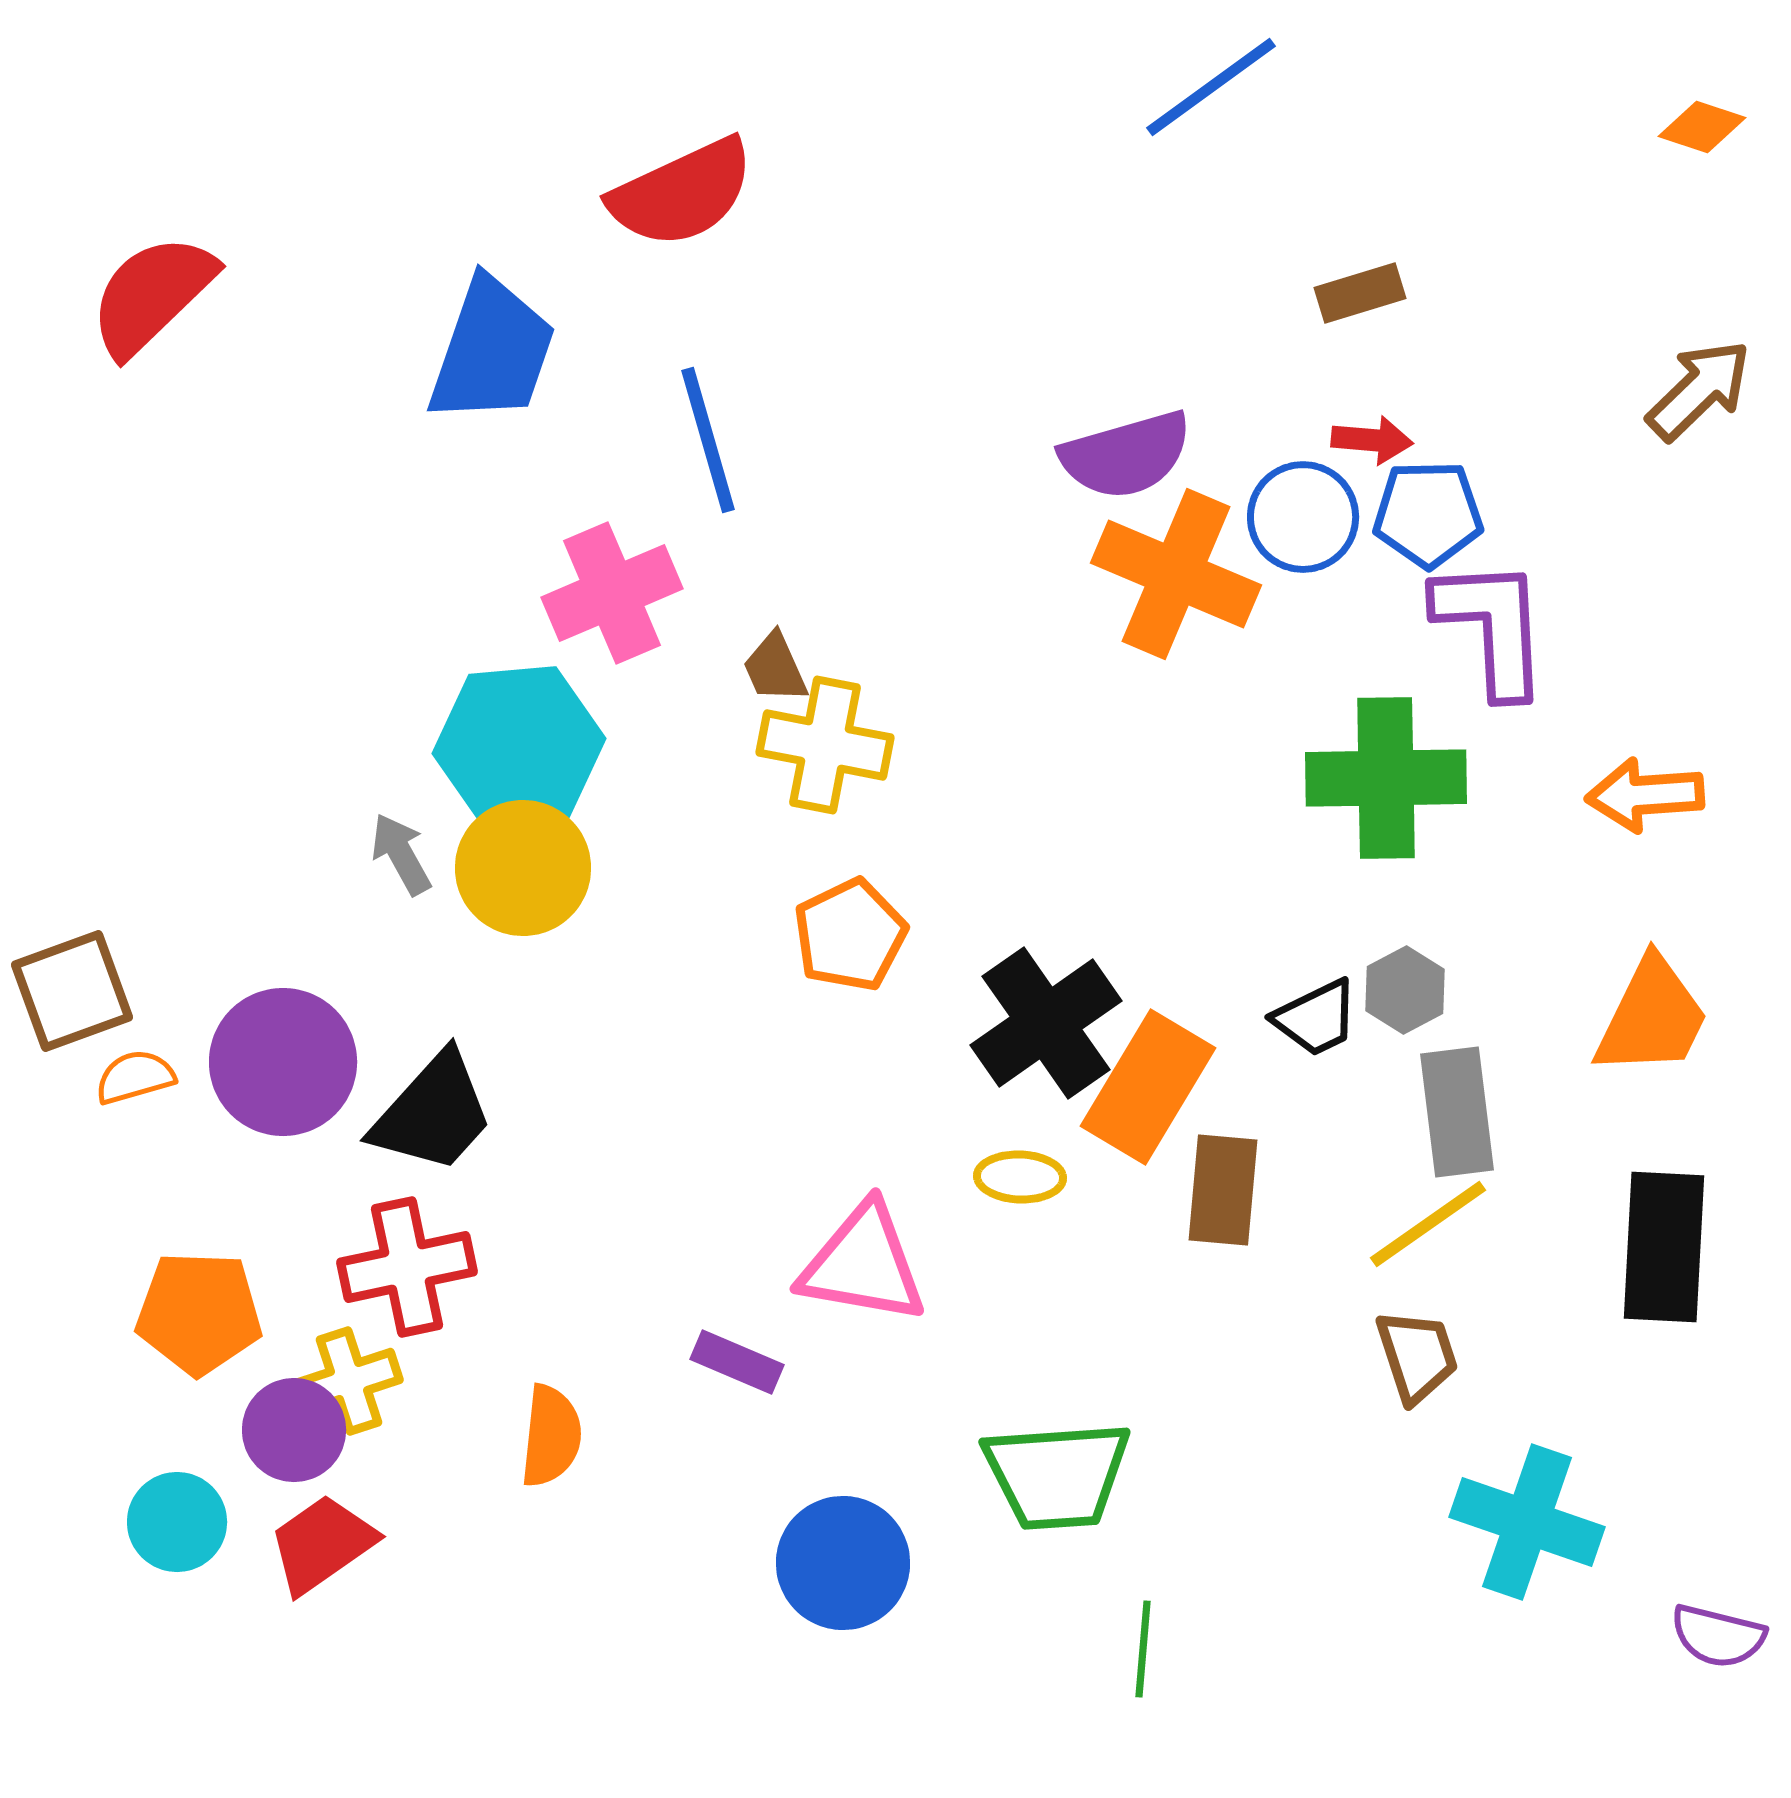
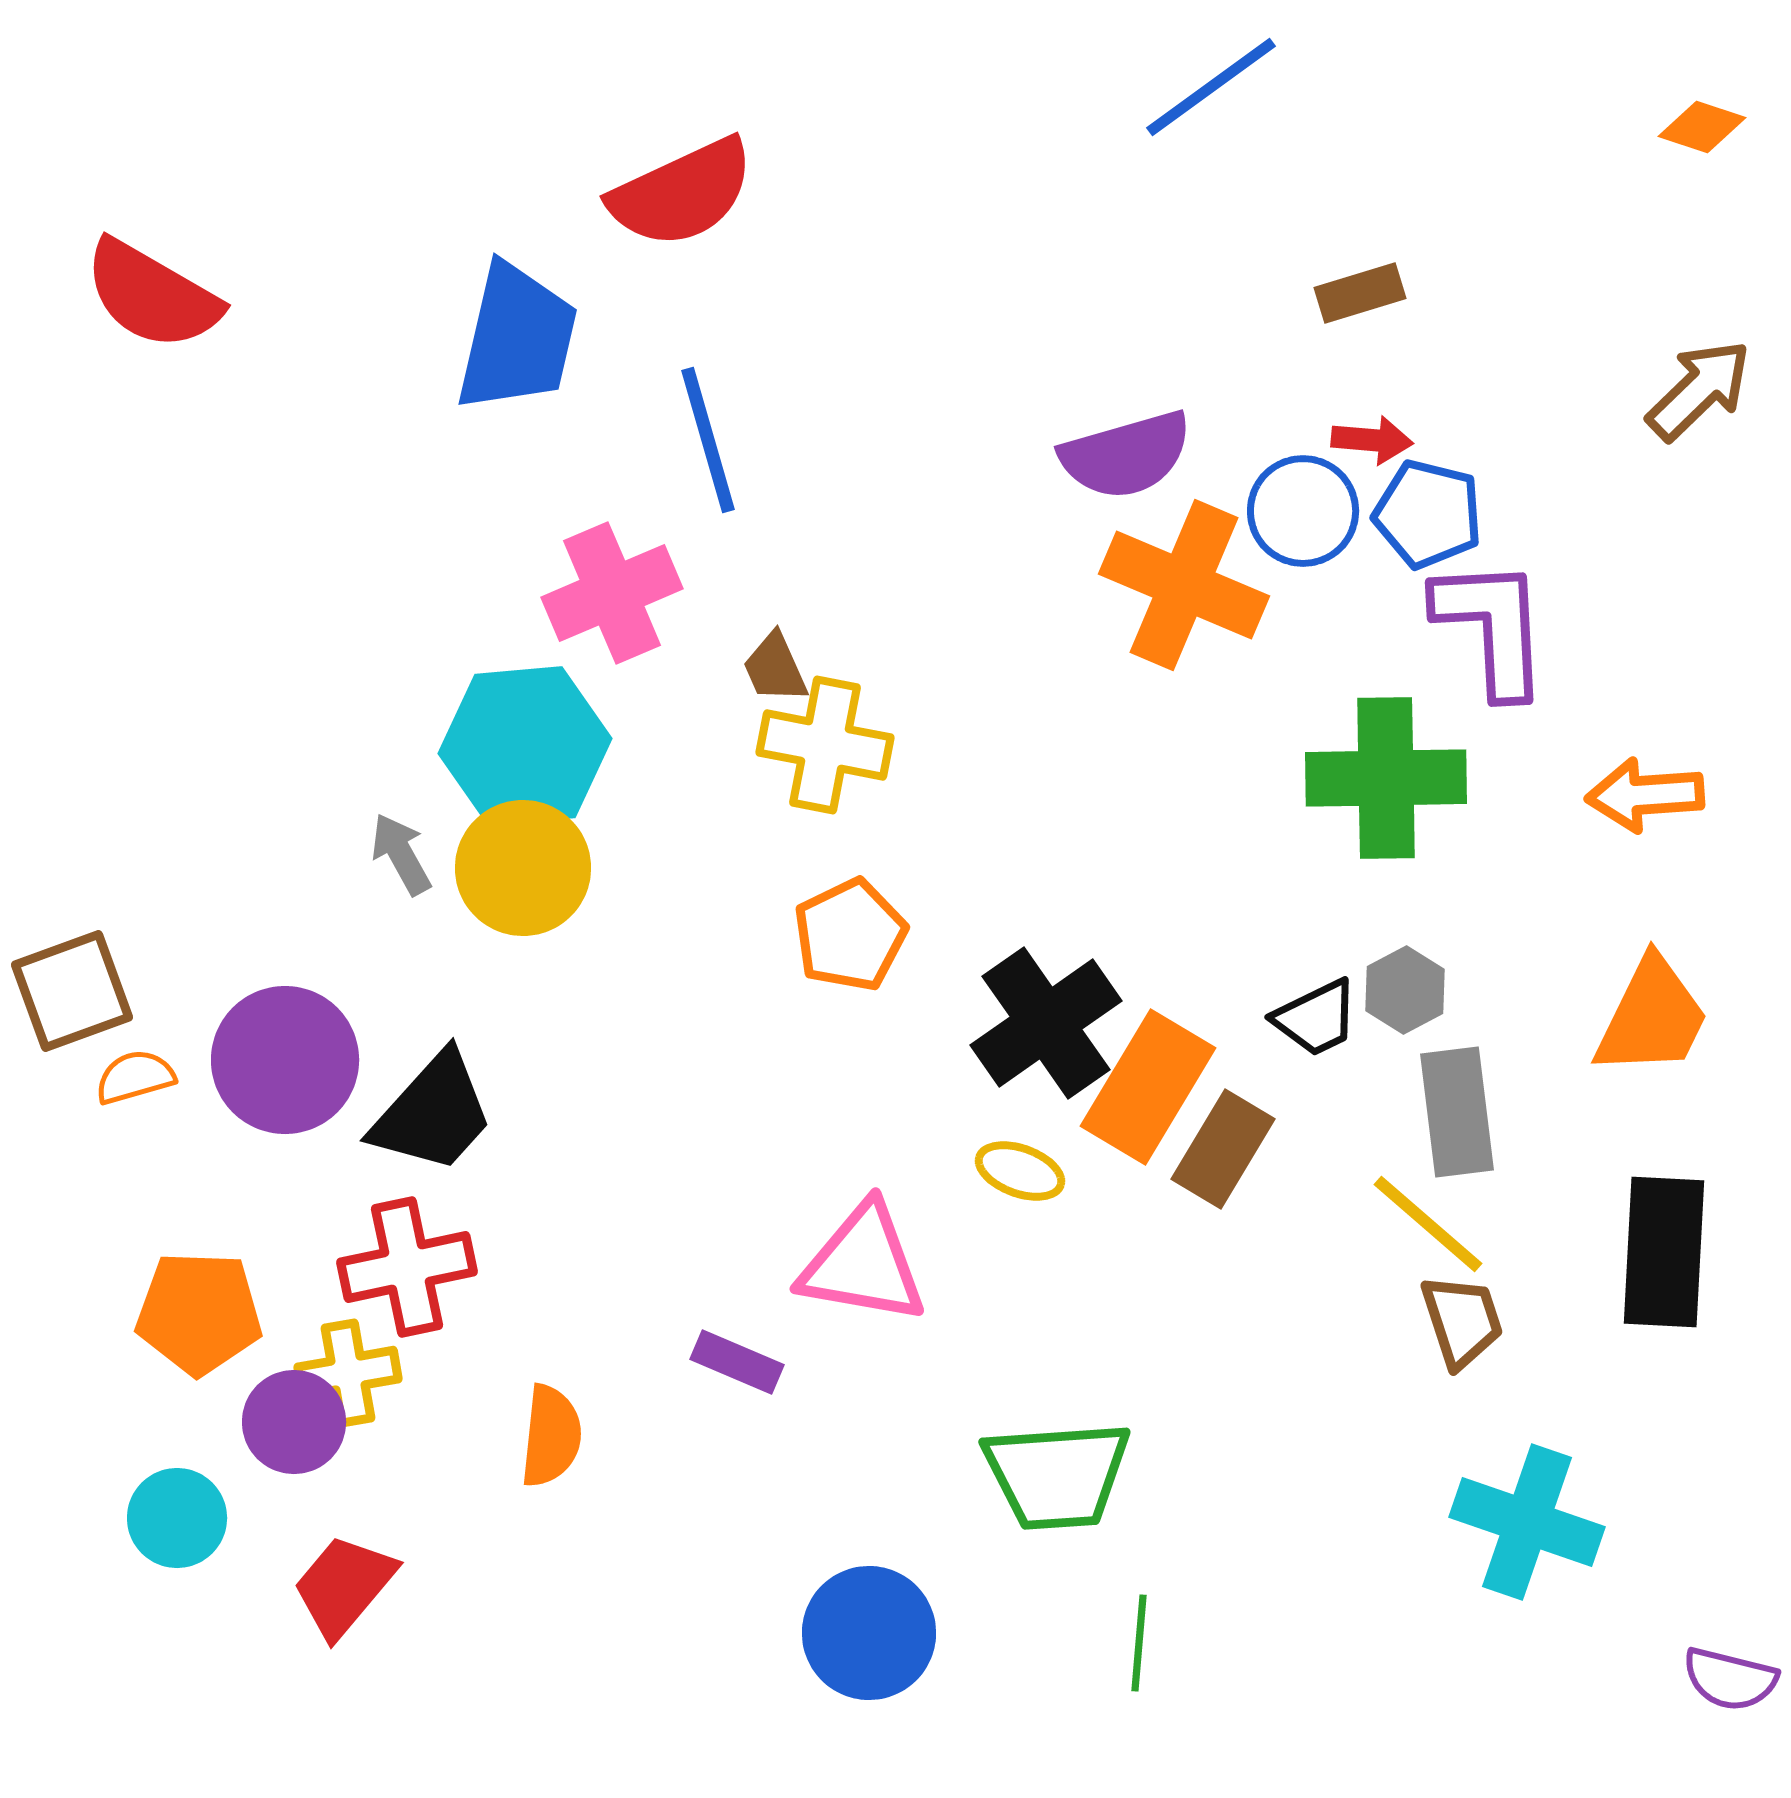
red semicircle at (152, 295): rotated 106 degrees counterclockwise
blue trapezoid at (492, 351): moved 25 px right, 13 px up; rotated 6 degrees counterclockwise
blue pentagon at (1428, 514): rotated 15 degrees clockwise
blue circle at (1303, 517): moved 6 px up
orange cross at (1176, 574): moved 8 px right, 11 px down
cyan hexagon at (519, 746): moved 6 px right
purple circle at (283, 1062): moved 2 px right, 2 px up
yellow ellipse at (1020, 1177): moved 6 px up; rotated 18 degrees clockwise
brown rectangle at (1223, 1190): moved 41 px up; rotated 26 degrees clockwise
yellow line at (1428, 1224): rotated 76 degrees clockwise
black rectangle at (1664, 1247): moved 5 px down
brown trapezoid at (1417, 1356): moved 45 px right, 35 px up
yellow cross at (349, 1381): moved 1 px left, 8 px up; rotated 8 degrees clockwise
purple circle at (294, 1430): moved 8 px up
cyan circle at (177, 1522): moved 4 px up
red trapezoid at (322, 1544): moved 22 px right, 42 px down; rotated 15 degrees counterclockwise
blue circle at (843, 1563): moved 26 px right, 70 px down
purple semicircle at (1718, 1636): moved 12 px right, 43 px down
green line at (1143, 1649): moved 4 px left, 6 px up
